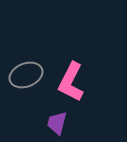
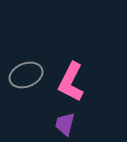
purple trapezoid: moved 8 px right, 1 px down
